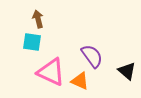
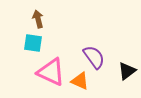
cyan square: moved 1 px right, 1 px down
purple semicircle: moved 2 px right, 1 px down
black triangle: rotated 42 degrees clockwise
